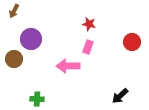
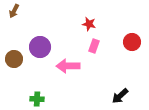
purple circle: moved 9 px right, 8 px down
pink rectangle: moved 6 px right, 1 px up
